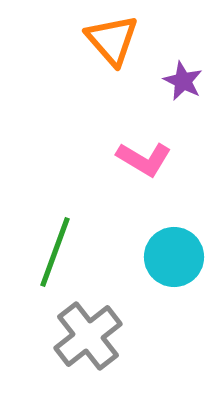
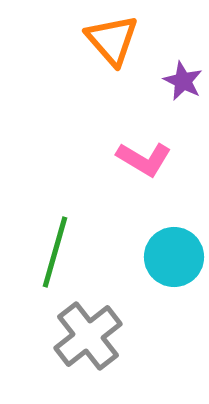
green line: rotated 4 degrees counterclockwise
